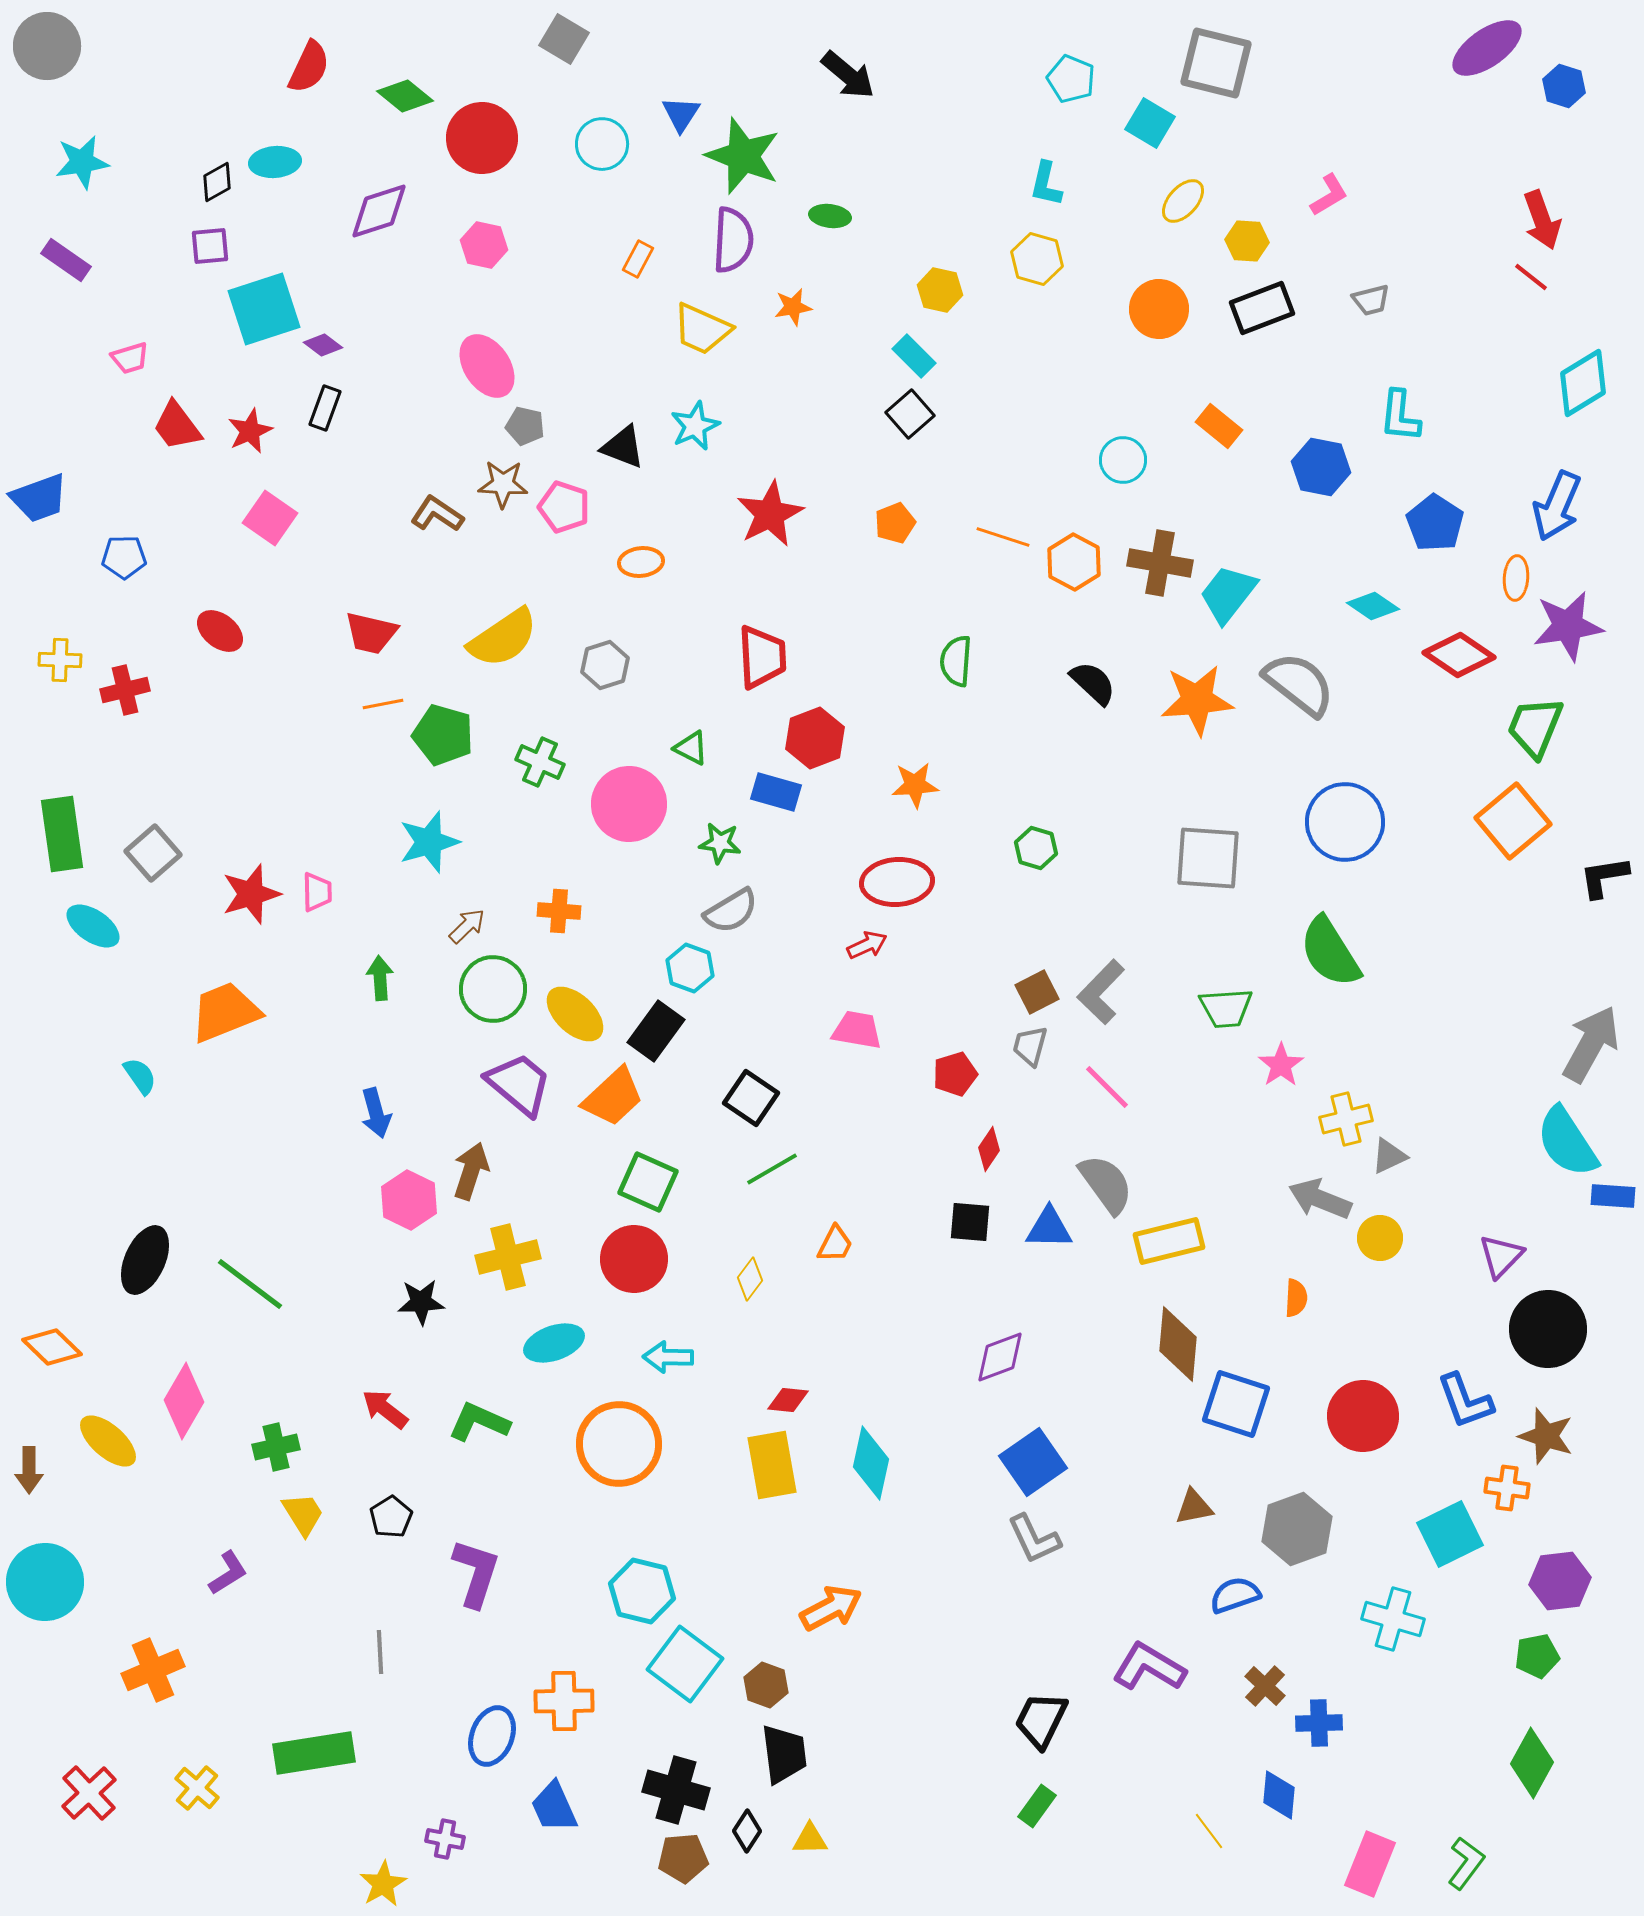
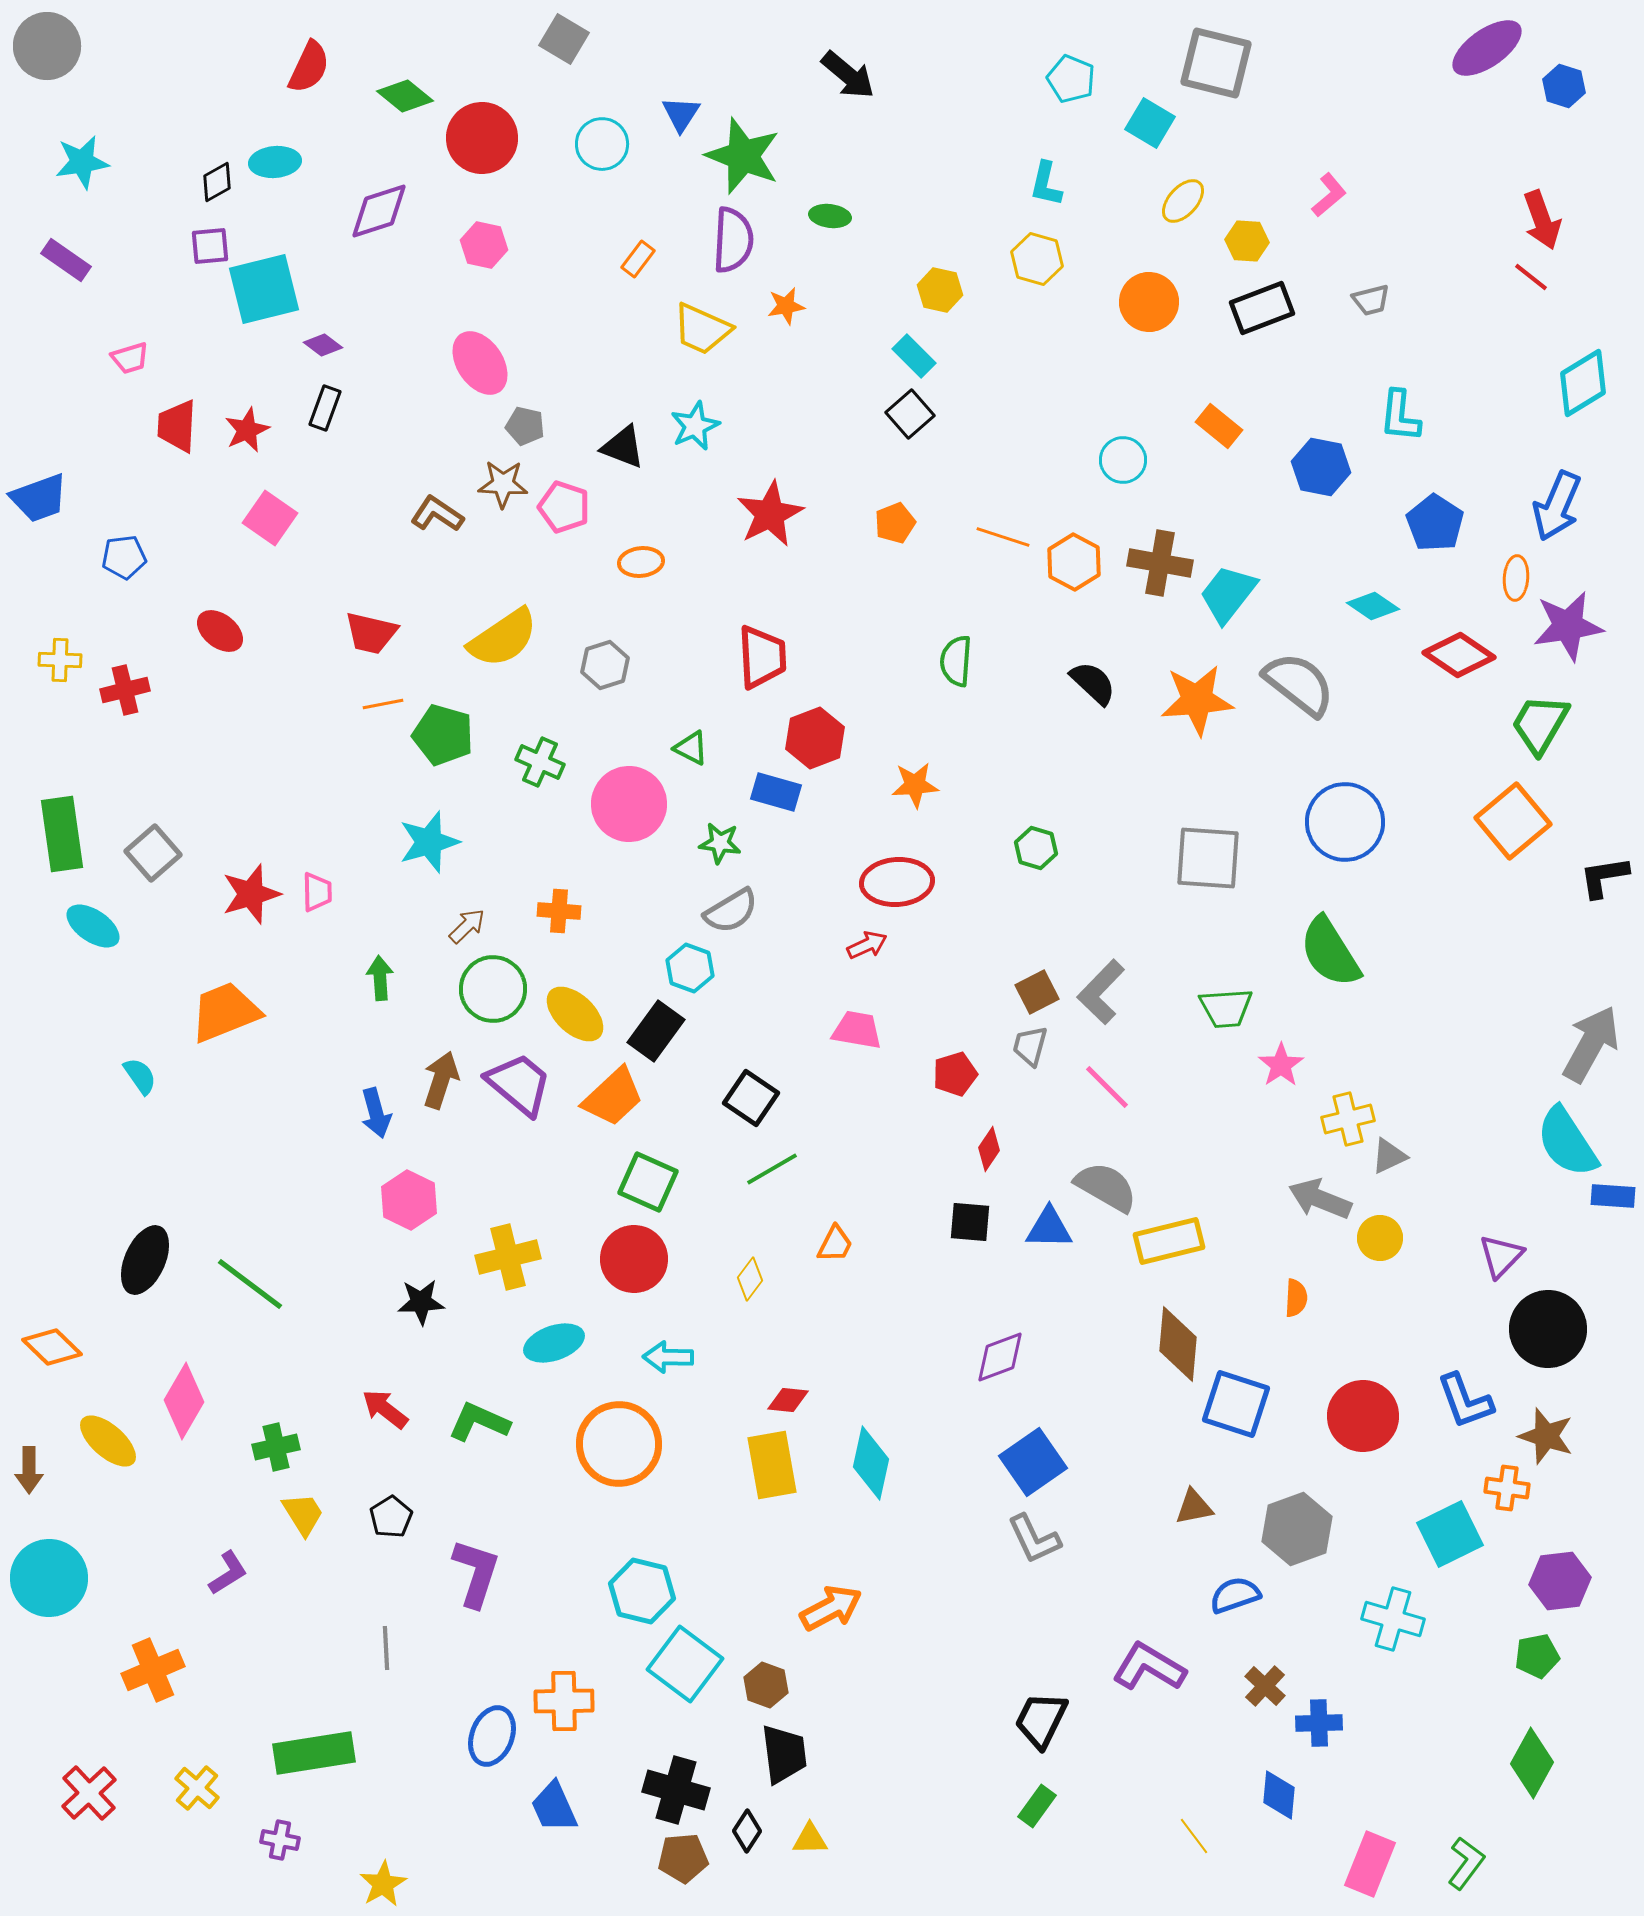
pink L-shape at (1329, 195): rotated 9 degrees counterclockwise
orange rectangle at (638, 259): rotated 9 degrees clockwise
orange star at (793, 307): moved 7 px left, 1 px up
cyan square at (264, 309): moved 20 px up; rotated 4 degrees clockwise
orange circle at (1159, 309): moved 10 px left, 7 px up
pink ellipse at (487, 366): moved 7 px left, 3 px up
red trapezoid at (177, 426): rotated 40 degrees clockwise
red star at (250, 431): moved 3 px left, 1 px up
blue pentagon at (124, 557): rotated 6 degrees counterclockwise
green trapezoid at (1535, 727): moved 5 px right, 3 px up; rotated 8 degrees clockwise
yellow cross at (1346, 1119): moved 2 px right
brown arrow at (471, 1171): moved 30 px left, 91 px up
gray semicircle at (1106, 1184): moved 3 px down; rotated 24 degrees counterclockwise
cyan circle at (45, 1582): moved 4 px right, 4 px up
gray line at (380, 1652): moved 6 px right, 4 px up
yellow line at (1209, 1831): moved 15 px left, 5 px down
purple cross at (445, 1839): moved 165 px left, 1 px down
